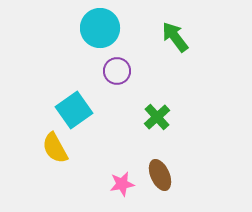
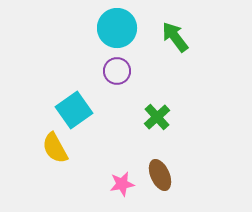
cyan circle: moved 17 px right
